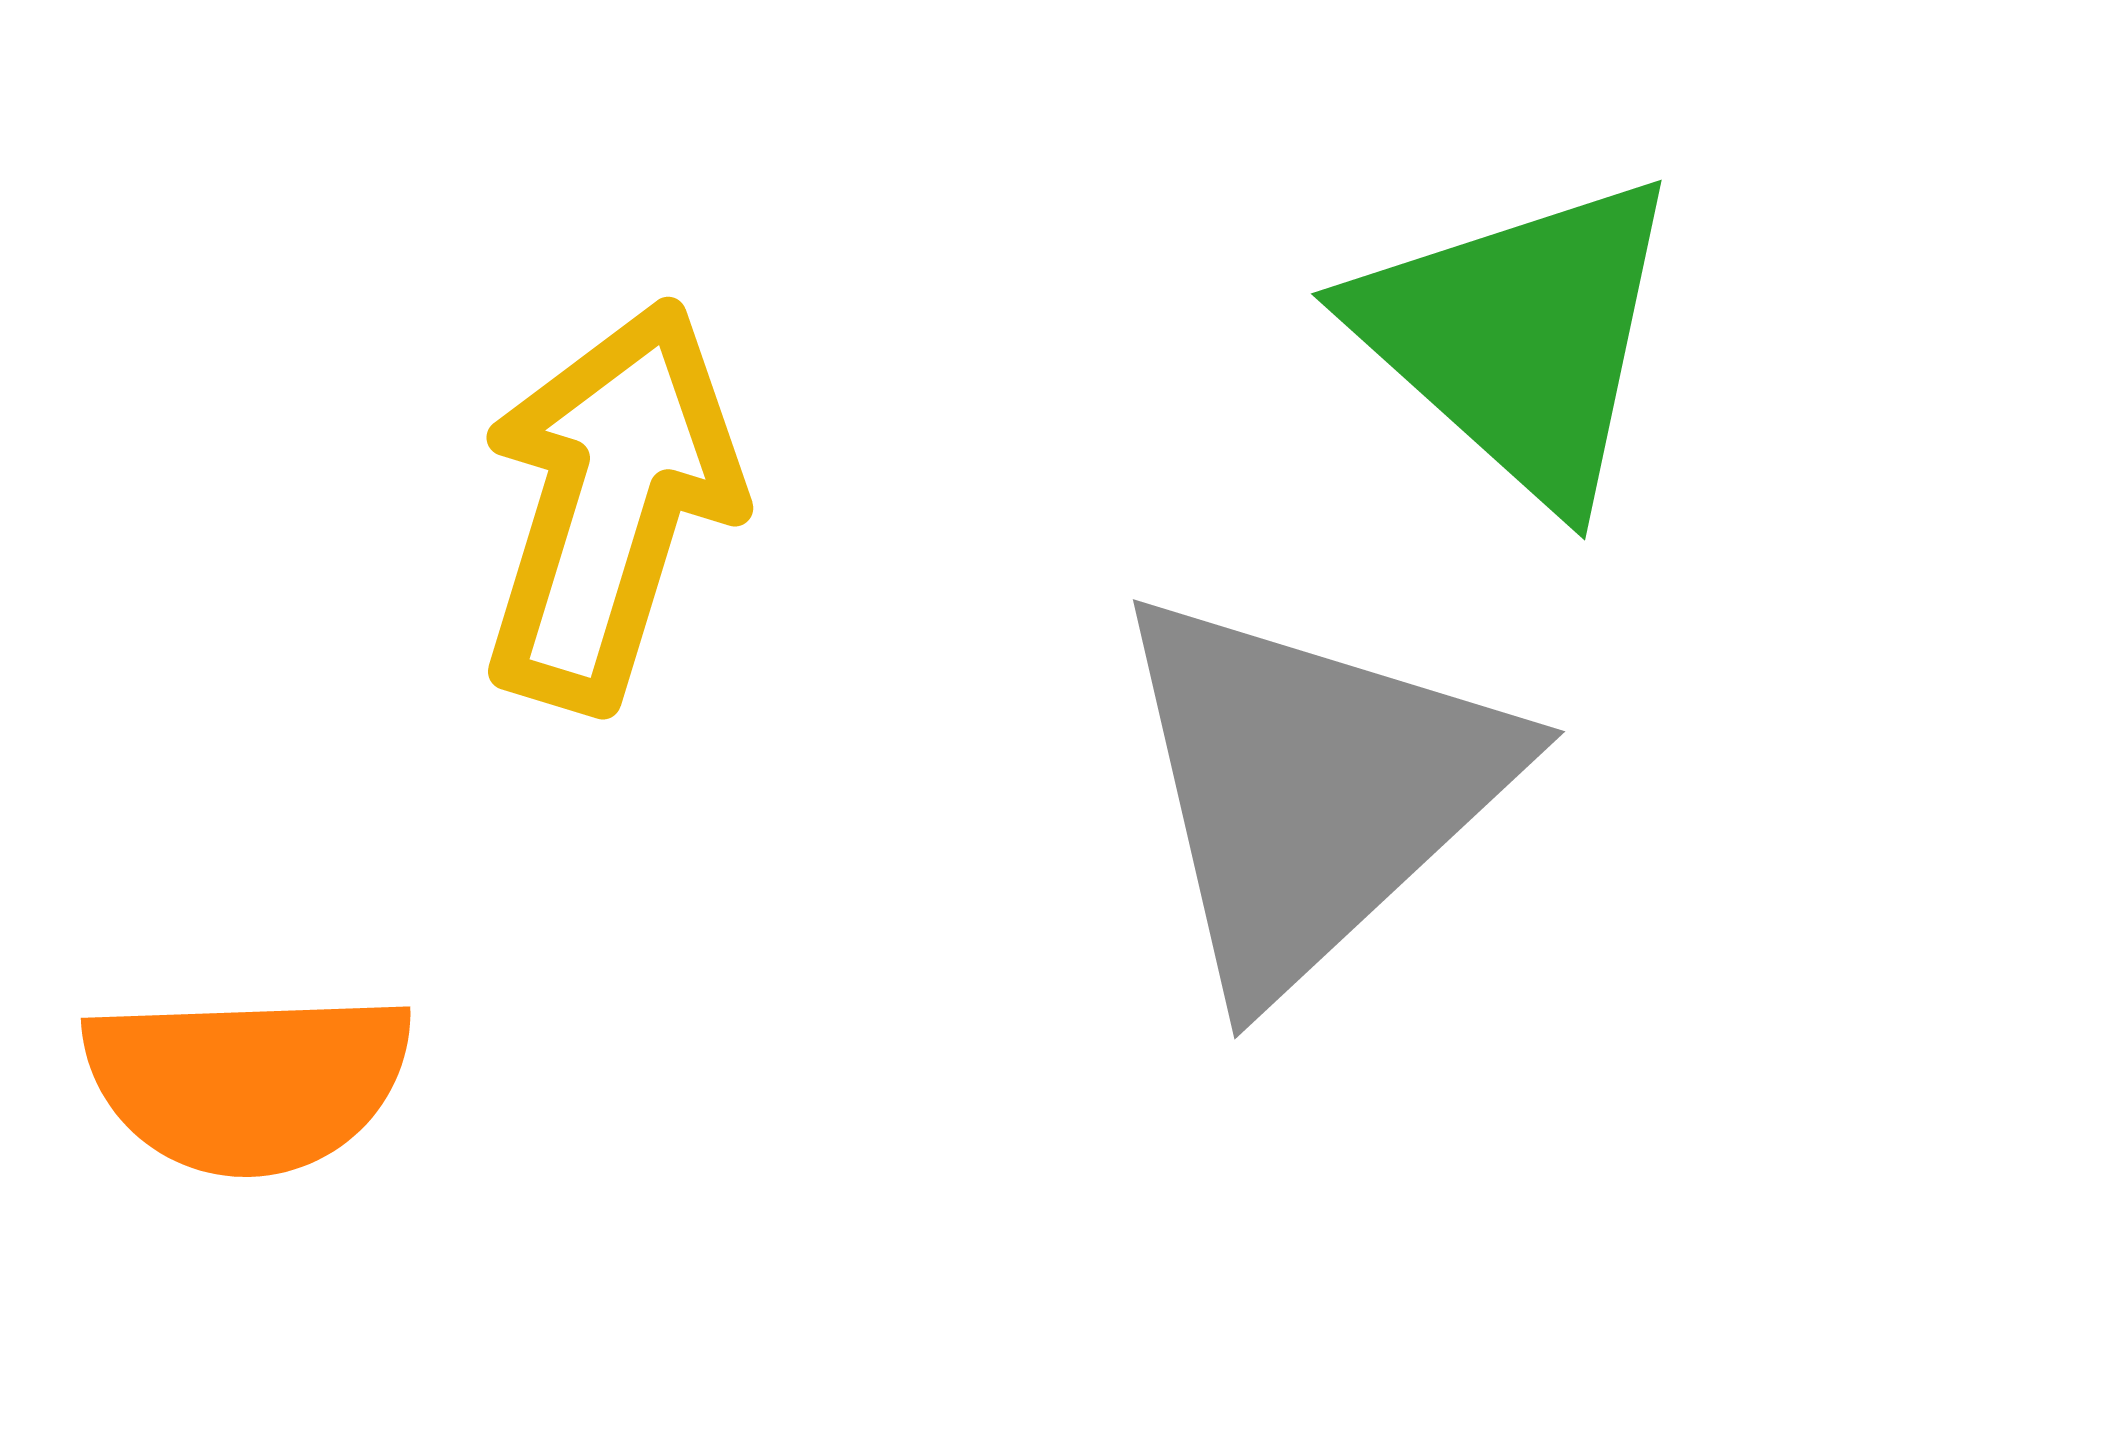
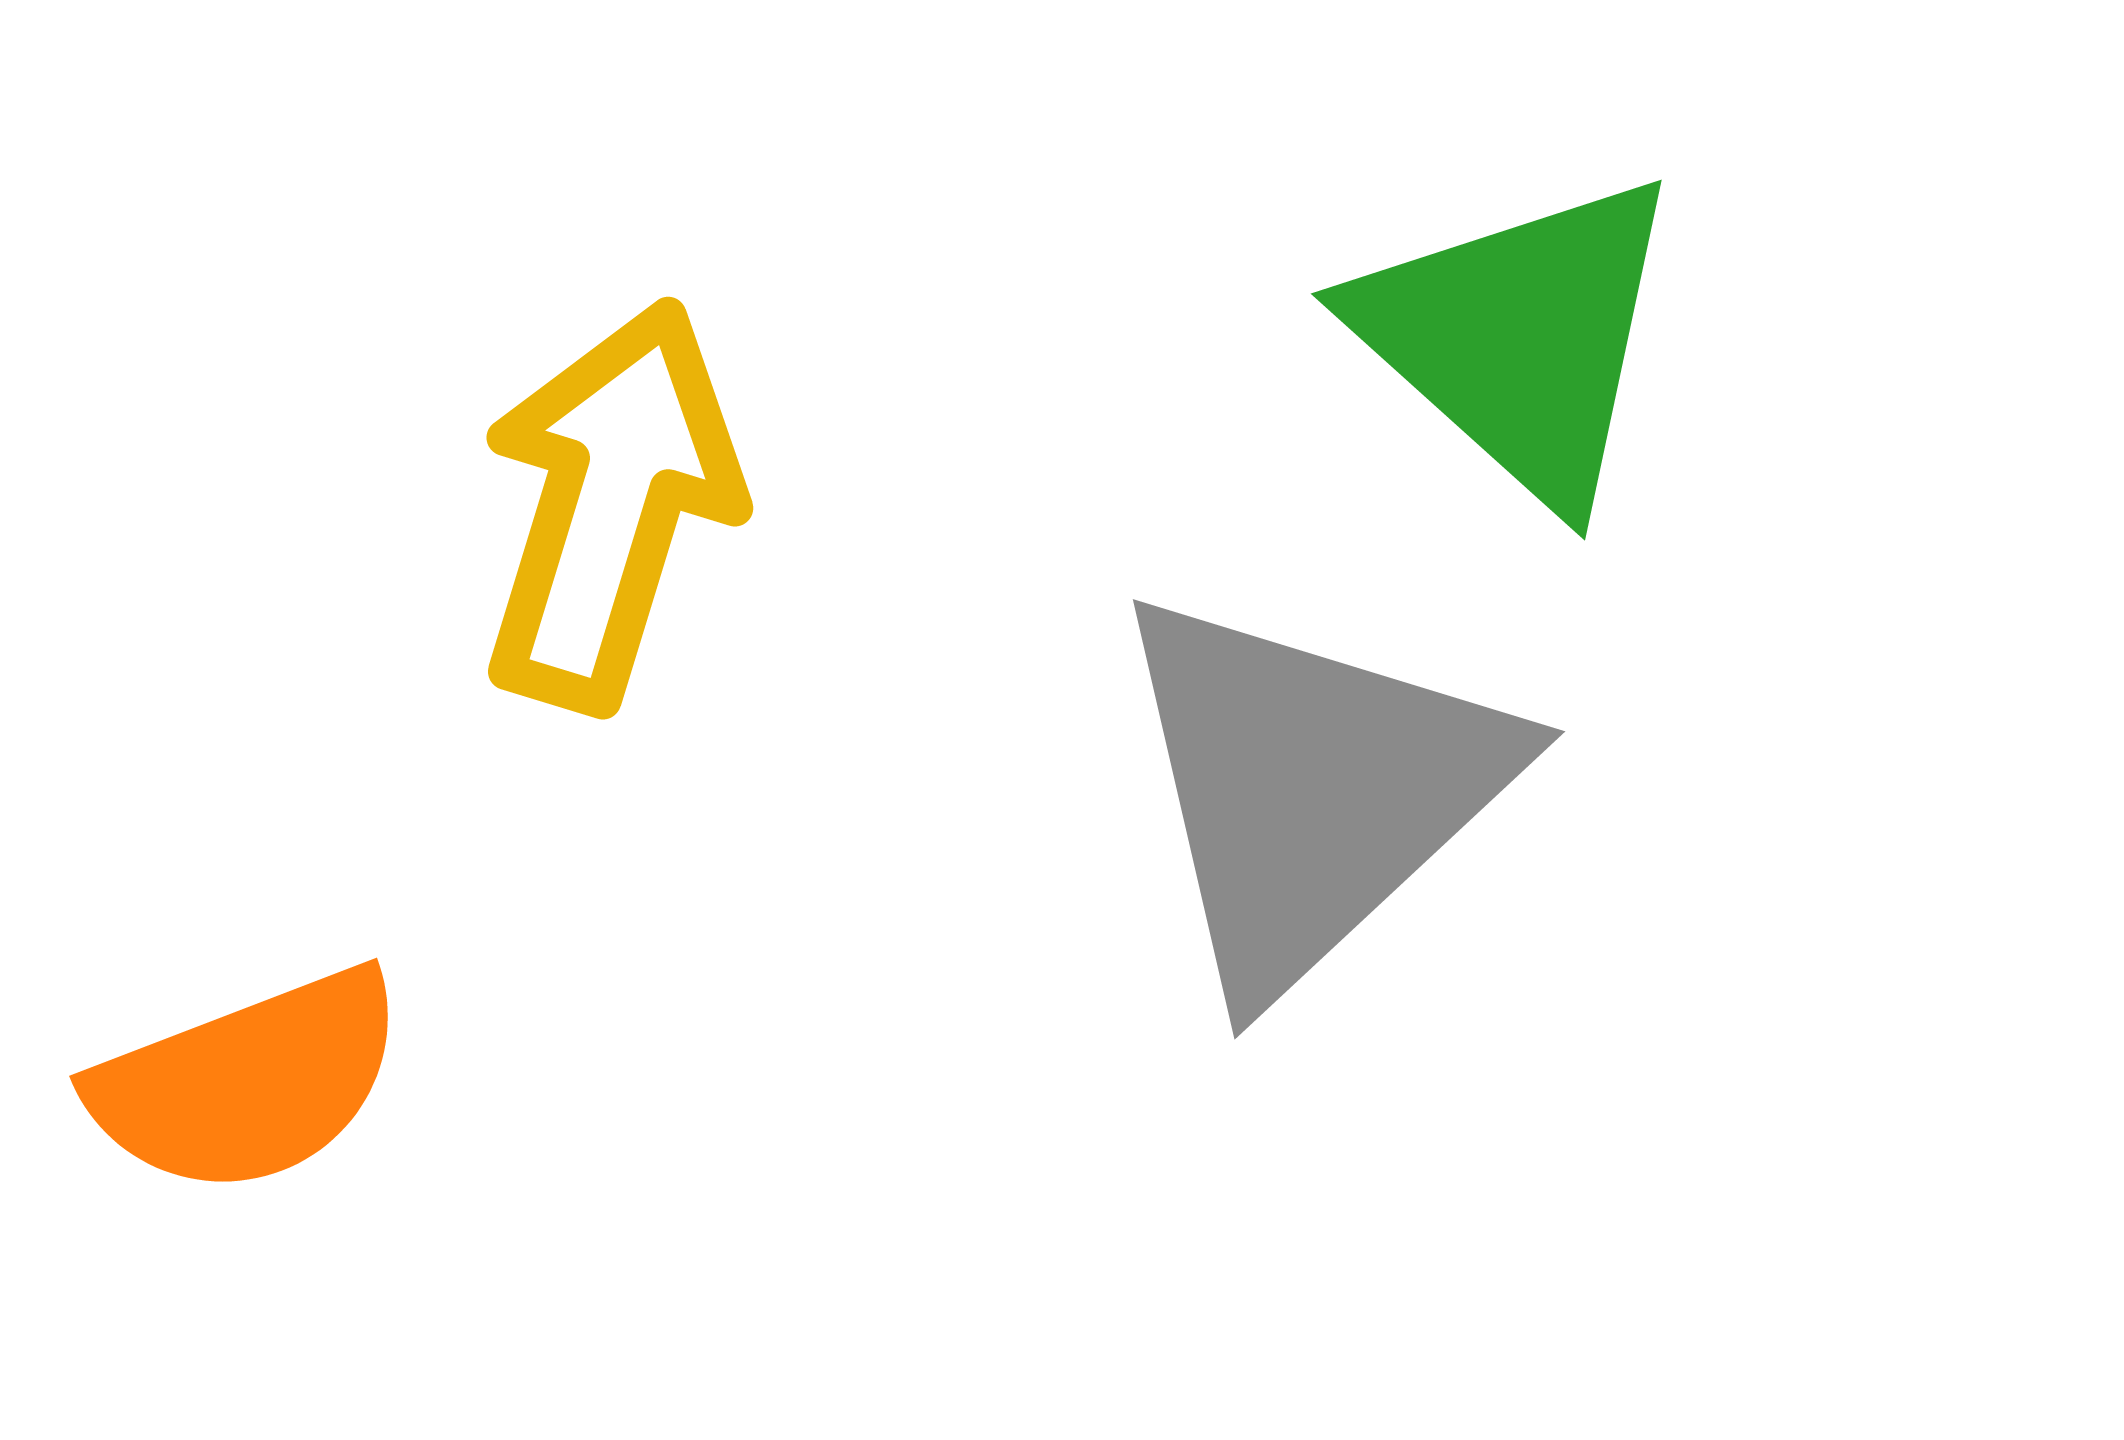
orange semicircle: rotated 19 degrees counterclockwise
